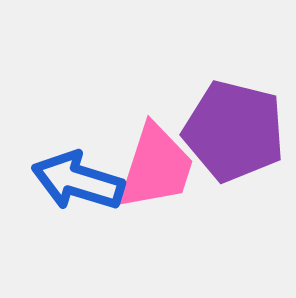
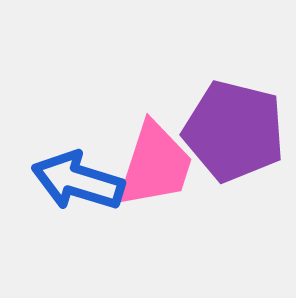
pink trapezoid: moved 1 px left, 2 px up
